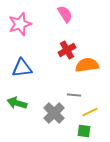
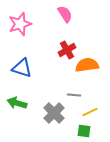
blue triangle: rotated 25 degrees clockwise
